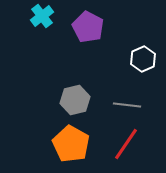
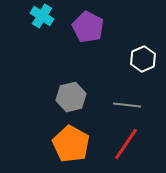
cyan cross: rotated 20 degrees counterclockwise
gray hexagon: moved 4 px left, 3 px up
